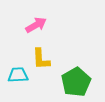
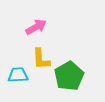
pink arrow: moved 2 px down
green pentagon: moved 7 px left, 6 px up
